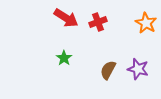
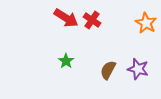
red cross: moved 6 px left, 2 px up; rotated 36 degrees counterclockwise
green star: moved 2 px right, 3 px down
